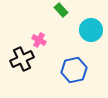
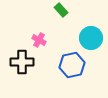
cyan circle: moved 8 px down
black cross: moved 3 px down; rotated 25 degrees clockwise
blue hexagon: moved 2 px left, 5 px up
